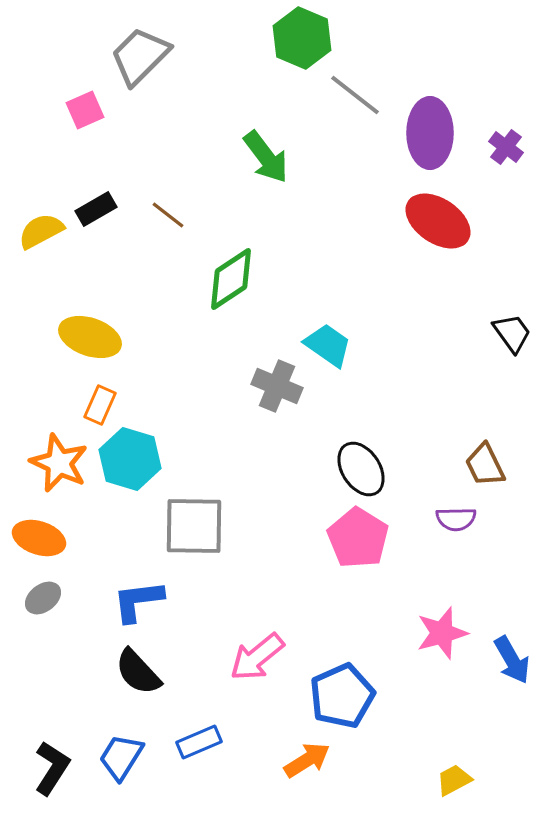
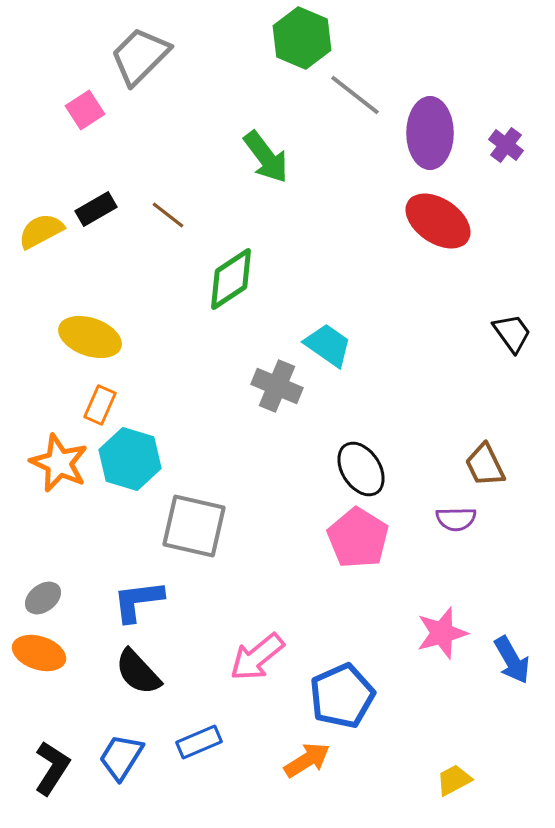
pink square: rotated 9 degrees counterclockwise
purple cross: moved 2 px up
gray square: rotated 12 degrees clockwise
orange ellipse: moved 115 px down
